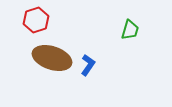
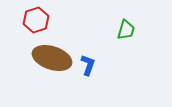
green trapezoid: moved 4 px left
blue L-shape: rotated 15 degrees counterclockwise
